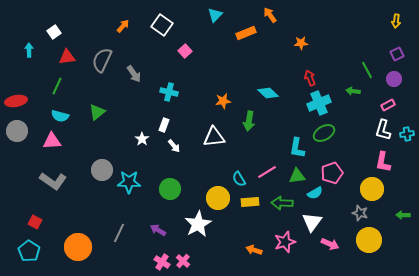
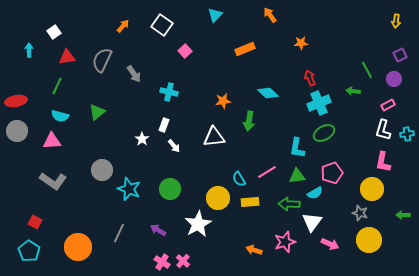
orange rectangle at (246, 33): moved 1 px left, 16 px down
purple square at (397, 54): moved 3 px right, 1 px down
cyan star at (129, 182): moved 7 px down; rotated 20 degrees clockwise
green arrow at (282, 203): moved 7 px right, 1 px down
